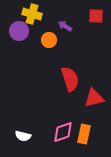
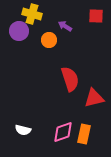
white semicircle: moved 6 px up
